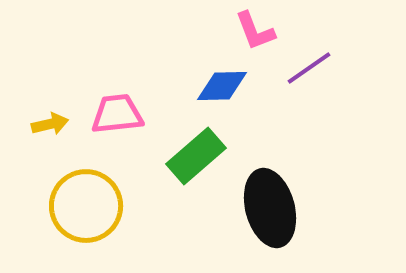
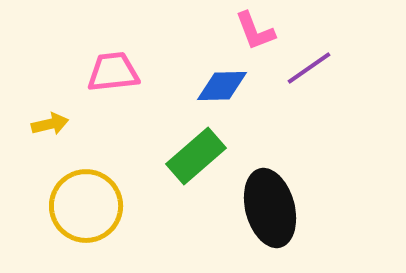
pink trapezoid: moved 4 px left, 42 px up
